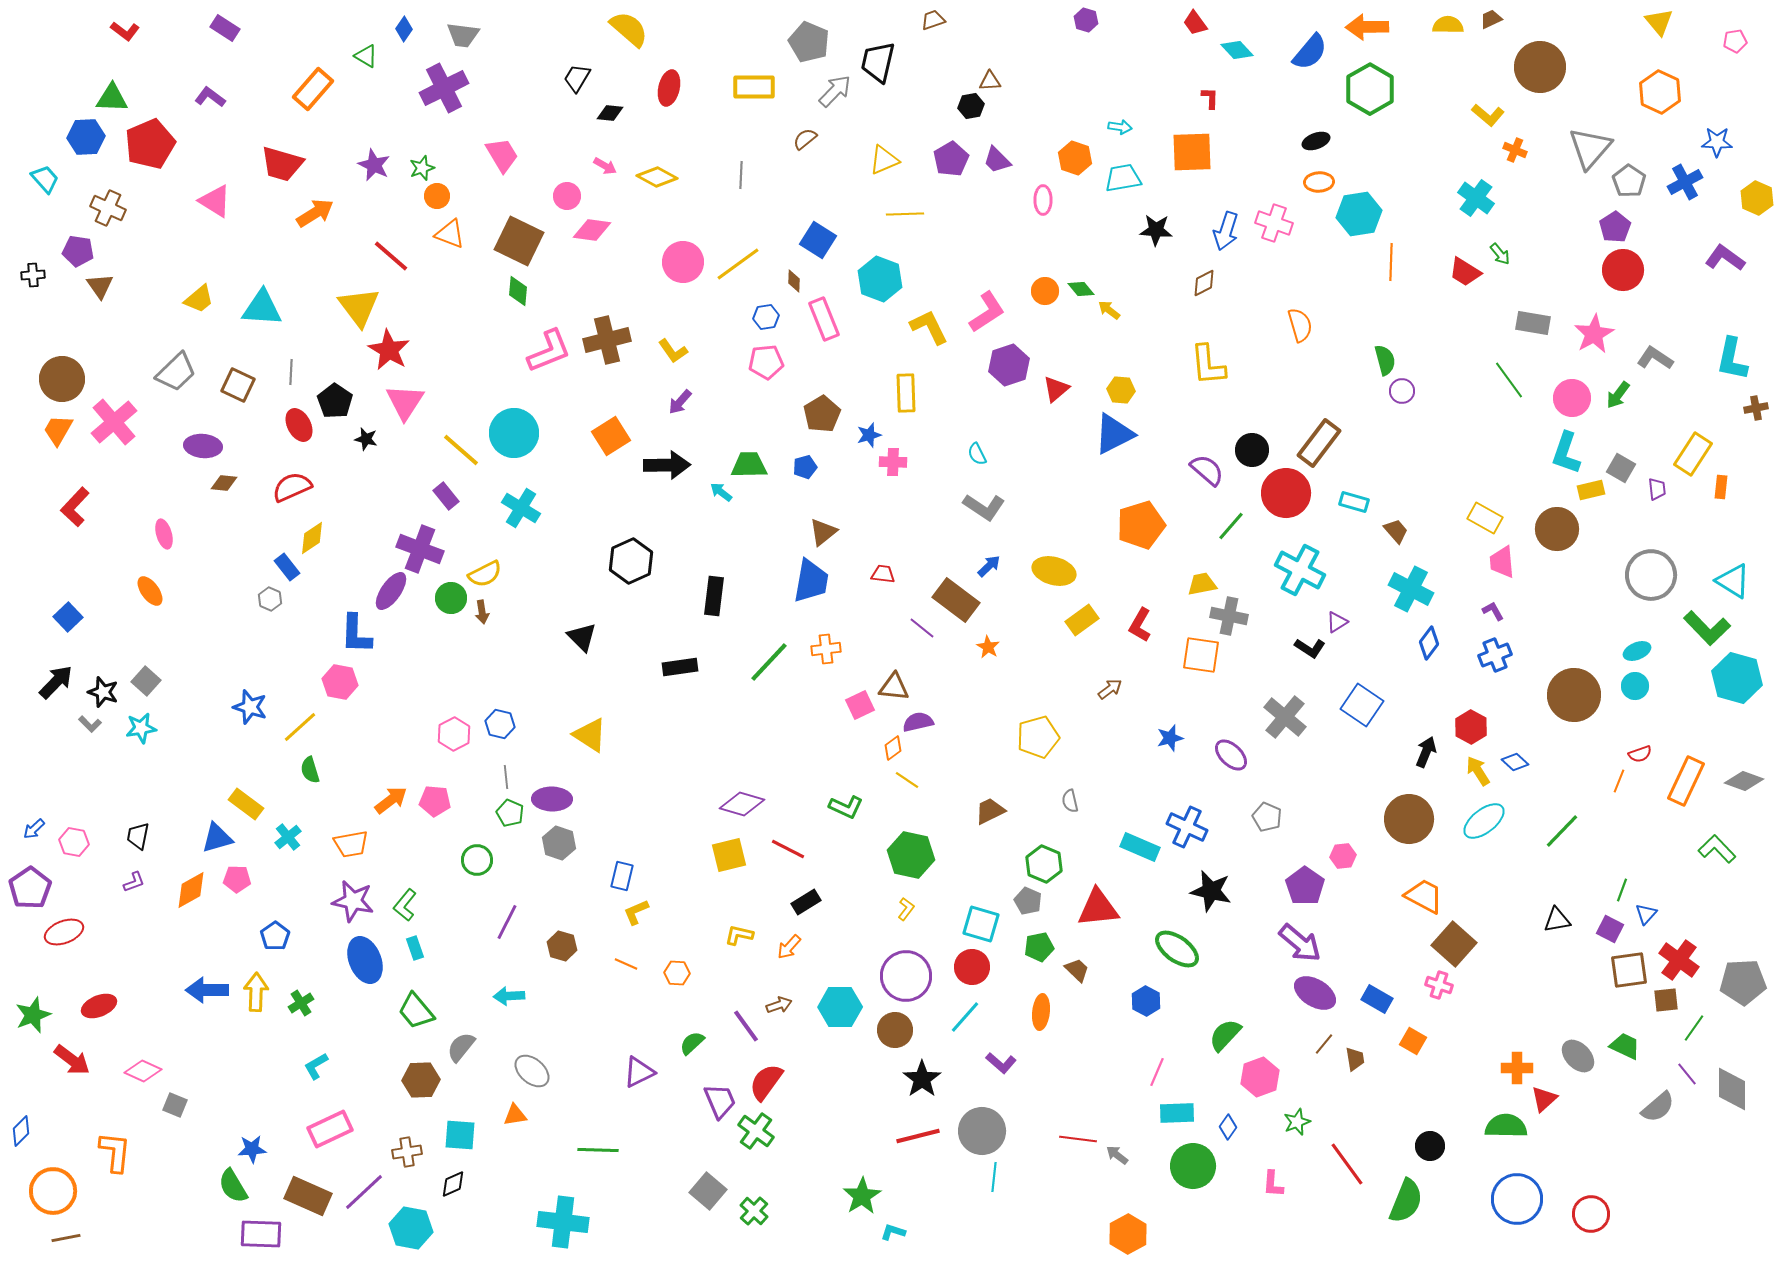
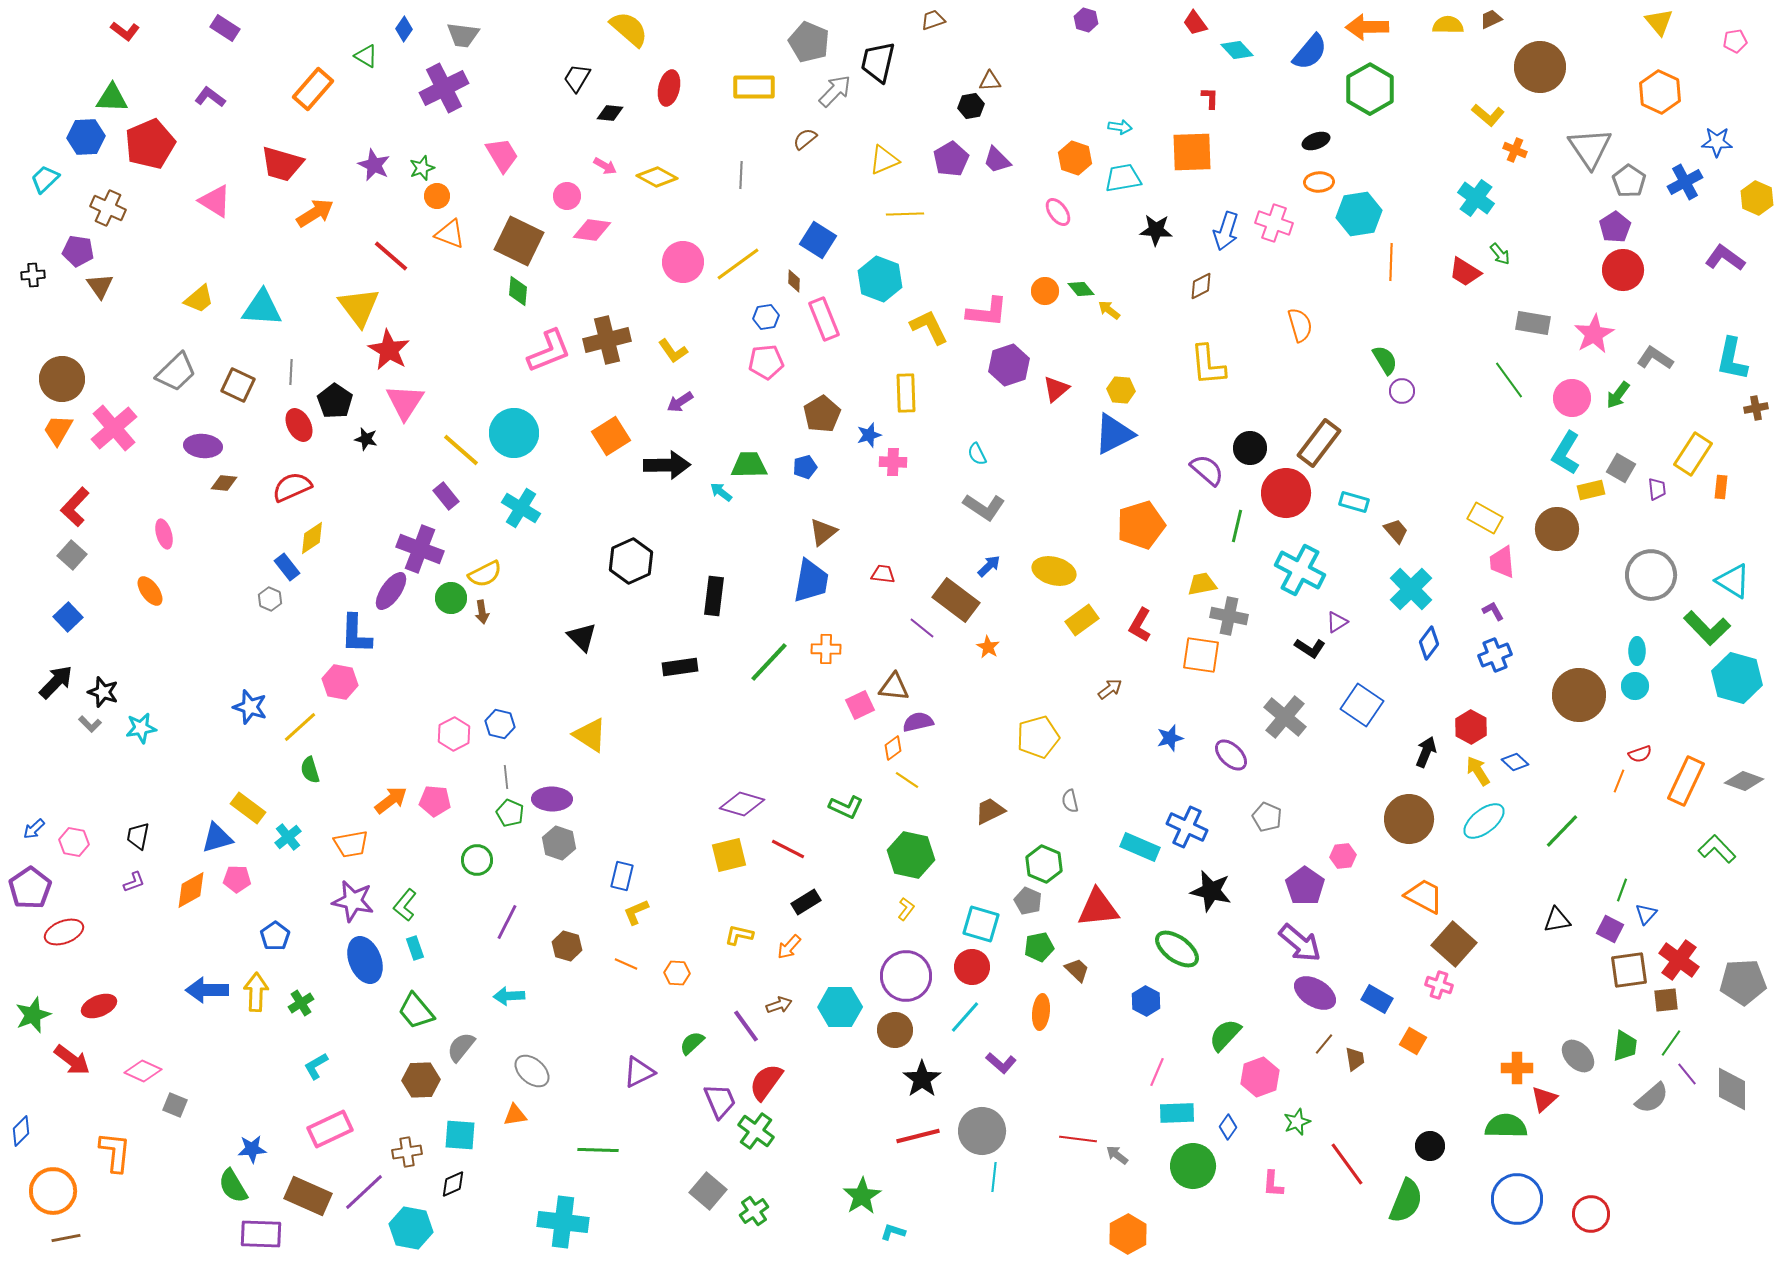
gray triangle at (1590, 148): rotated 15 degrees counterclockwise
cyan trapezoid at (45, 179): rotated 92 degrees counterclockwise
pink ellipse at (1043, 200): moved 15 px right, 12 px down; rotated 36 degrees counterclockwise
brown diamond at (1204, 283): moved 3 px left, 3 px down
pink L-shape at (987, 312): rotated 39 degrees clockwise
green semicircle at (1385, 360): rotated 16 degrees counterclockwise
purple arrow at (680, 402): rotated 16 degrees clockwise
pink cross at (114, 422): moved 6 px down
black circle at (1252, 450): moved 2 px left, 2 px up
cyan L-shape at (1566, 453): rotated 12 degrees clockwise
green line at (1231, 526): moved 6 px right; rotated 28 degrees counterclockwise
cyan cross at (1411, 589): rotated 18 degrees clockwise
orange cross at (826, 649): rotated 8 degrees clockwise
cyan ellipse at (1637, 651): rotated 68 degrees counterclockwise
gray square at (146, 681): moved 74 px left, 126 px up
brown circle at (1574, 695): moved 5 px right
yellow rectangle at (246, 804): moved 2 px right, 4 px down
brown hexagon at (562, 946): moved 5 px right
green line at (1694, 1028): moved 23 px left, 15 px down
green trapezoid at (1625, 1046): rotated 72 degrees clockwise
gray semicircle at (1658, 1107): moved 6 px left, 9 px up
green cross at (754, 1211): rotated 12 degrees clockwise
